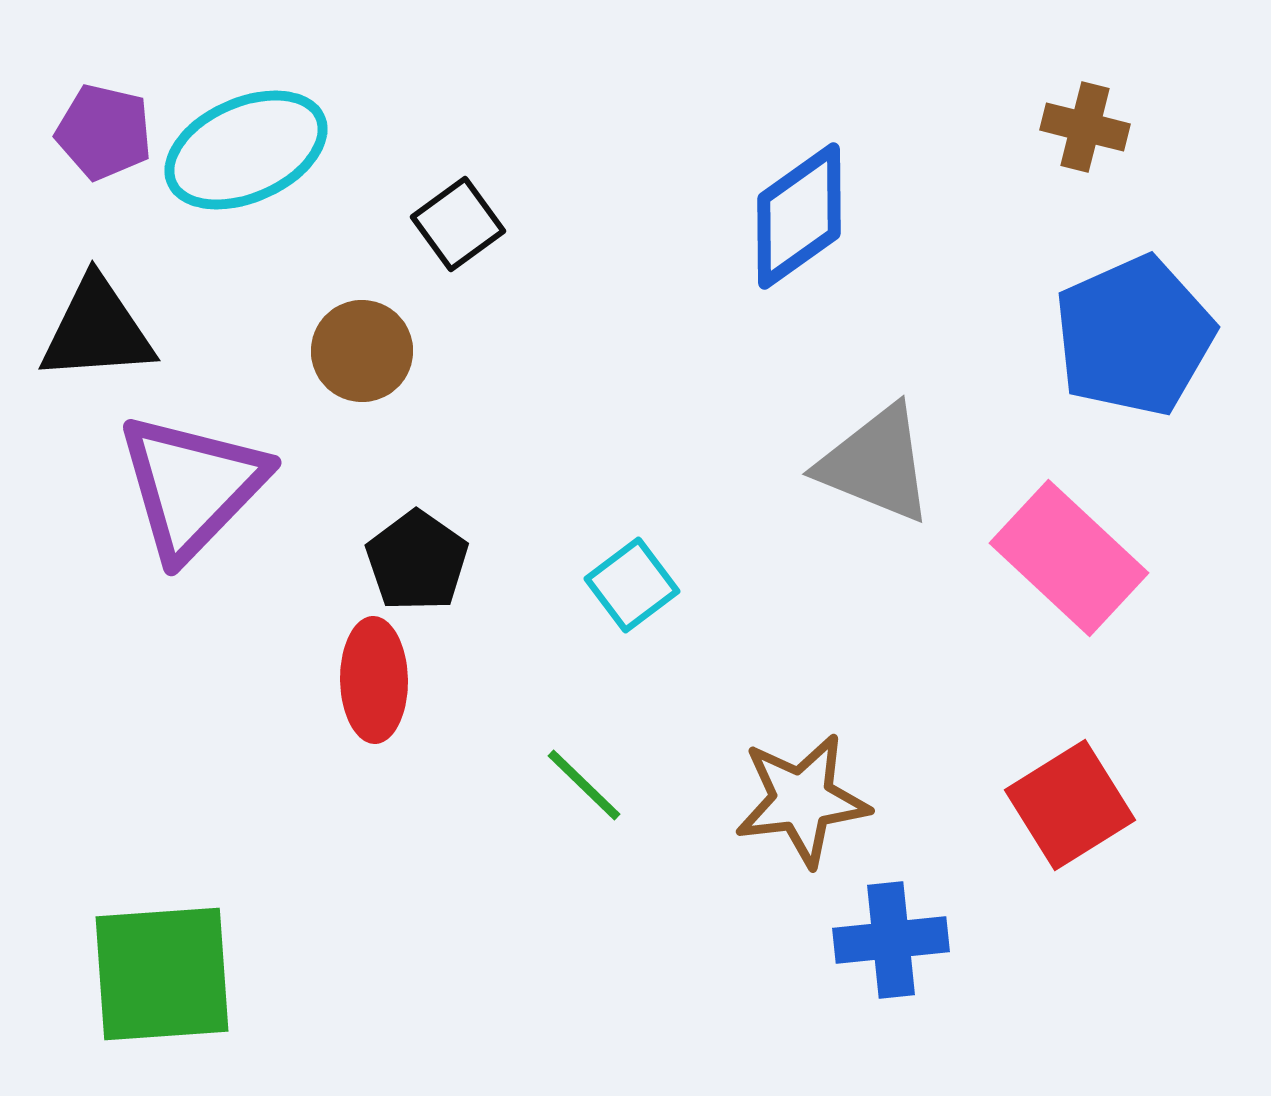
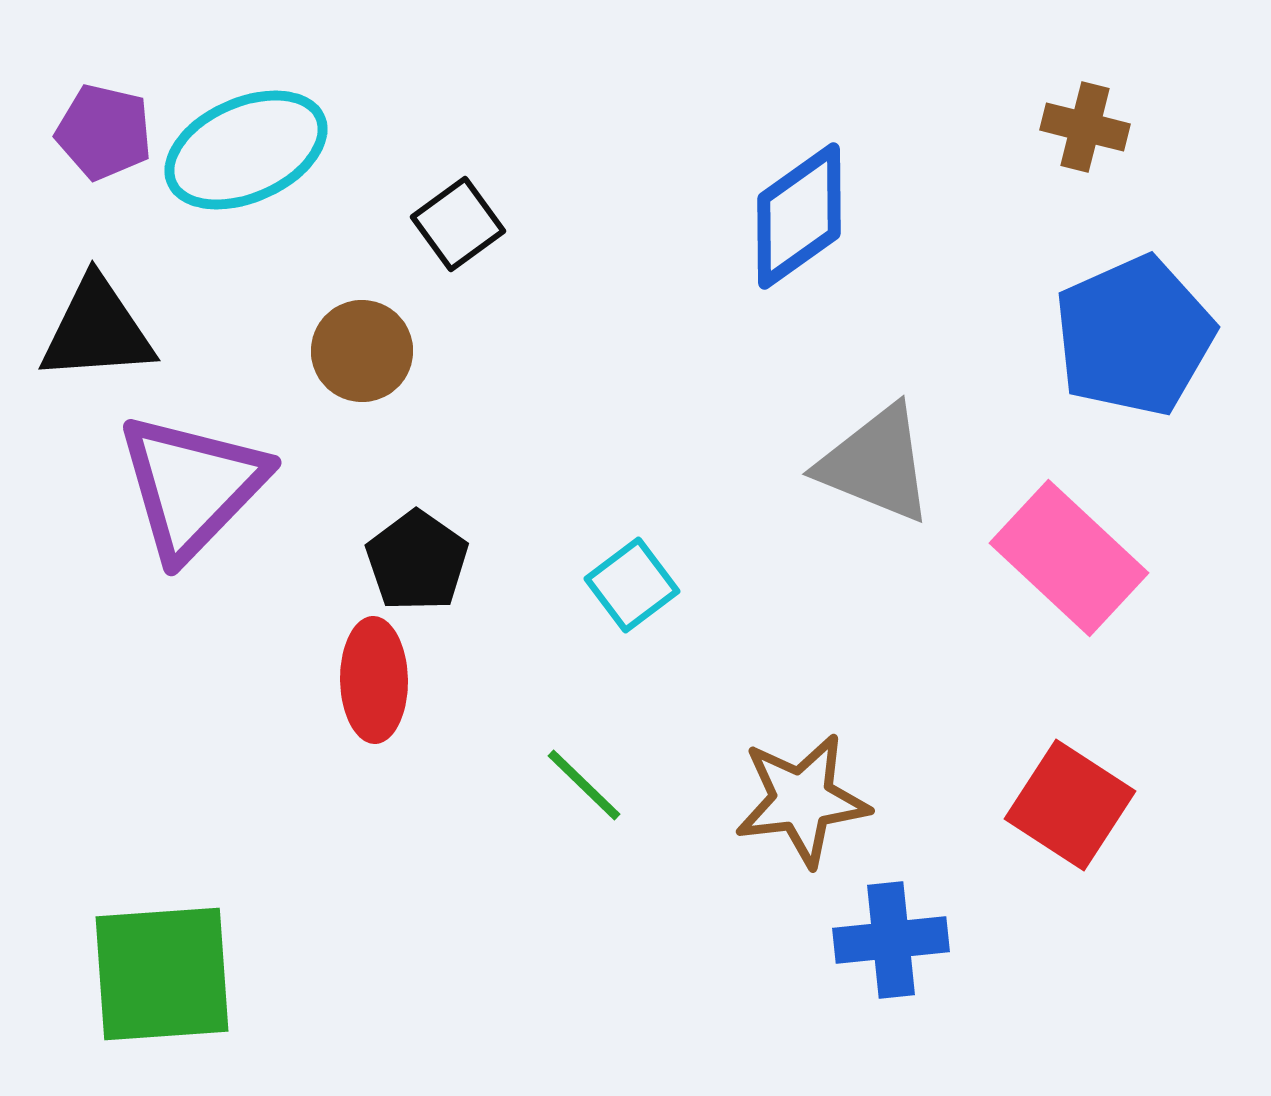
red square: rotated 25 degrees counterclockwise
